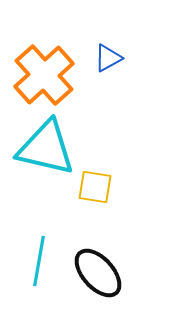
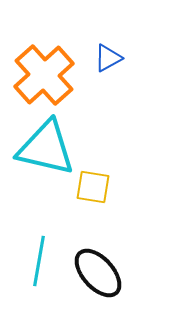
yellow square: moved 2 px left
